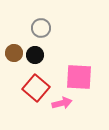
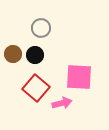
brown circle: moved 1 px left, 1 px down
